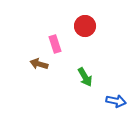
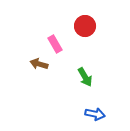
pink rectangle: rotated 12 degrees counterclockwise
blue arrow: moved 21 px left, 13 px down
